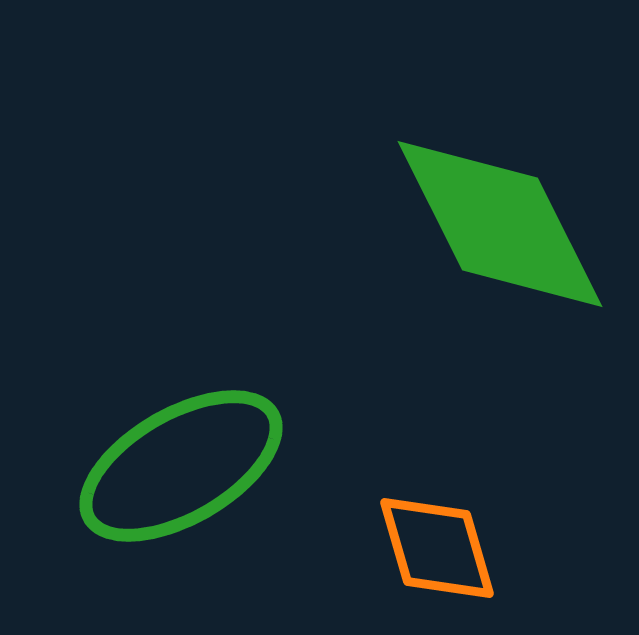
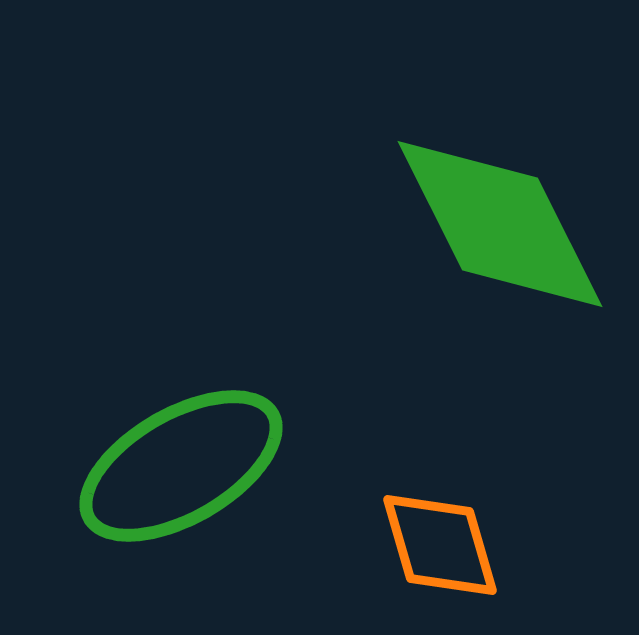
orange diamond: moved 3 px right, 3 px up
